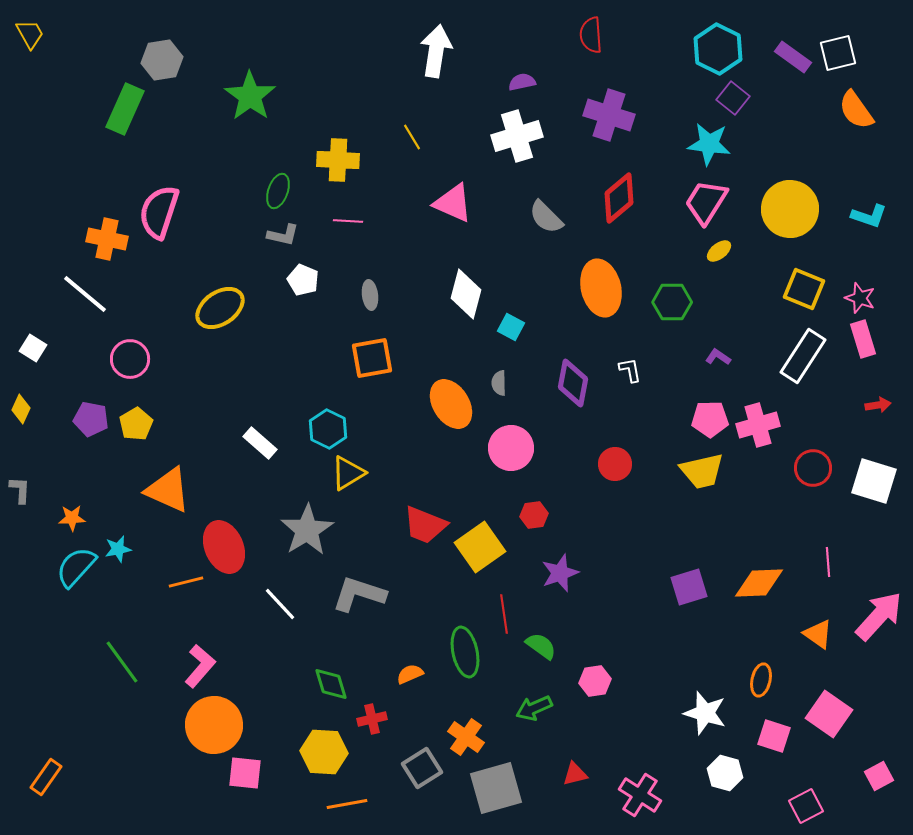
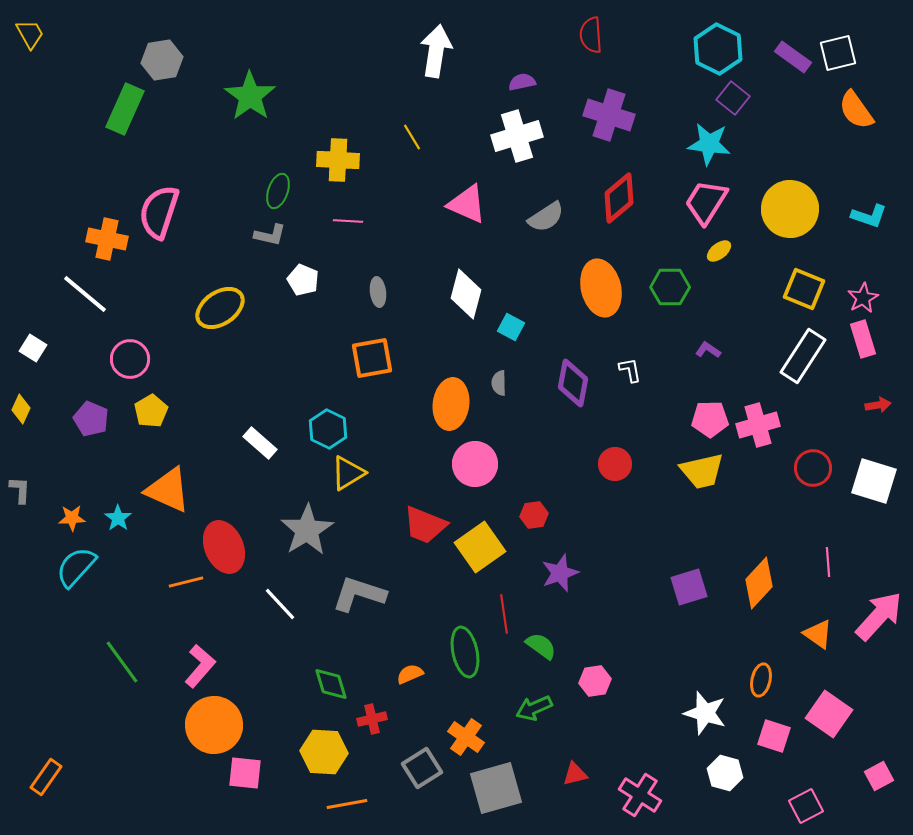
pink triangle at (453, 203): moved 14 px right, 1 px down
gray semicircle at (546, 217): rotated 78 degrees counterclockwise
gray L-shape at (283, 235): moved 13 px left
gray ellipse at (370, 295): moved 8 px right, 3 px up
pink star at (860, 298): moved 3 px right; rotated 24 degrees clockwise
green hexagon at (672, 302): moved 2 px left, 15 px up
purple L-shape at (718, 357): moved 10 px left, 7 px up
orange ellipse at (451, 404): rotated 39 degrees clockwise
purple pentagon at (91, 419): rotated 12 degrees clockwise
yellow pentagon at (136, 424): moved 15 px right, 13 px up
pink circle at (511, 448): moved 36 px left, 16 px down
cyan star at (118, 549): moved 31 px up; rotated 24 degrees counterclockwise
orange diamond at (759, 583): rotated 45 degrees counterclockwise
